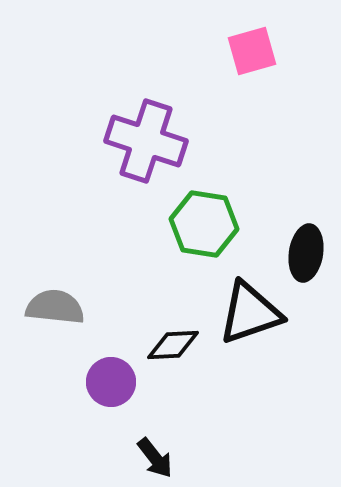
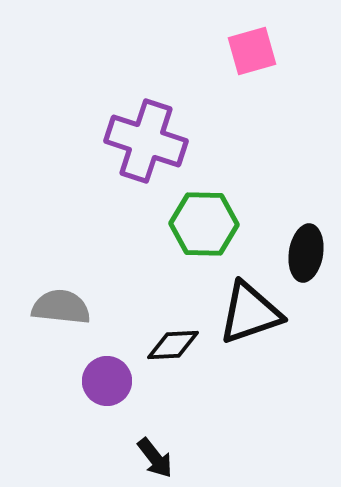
green hexagon: rotated 8 degrees counterclockwise
gray semicircle: moved 6 px right
purple circle: moved 4 px left, 1 px up
